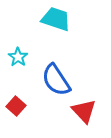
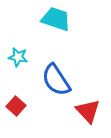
cyan star: rotated 24 degrees counterclockwise
red triangle: moved 4 px right
